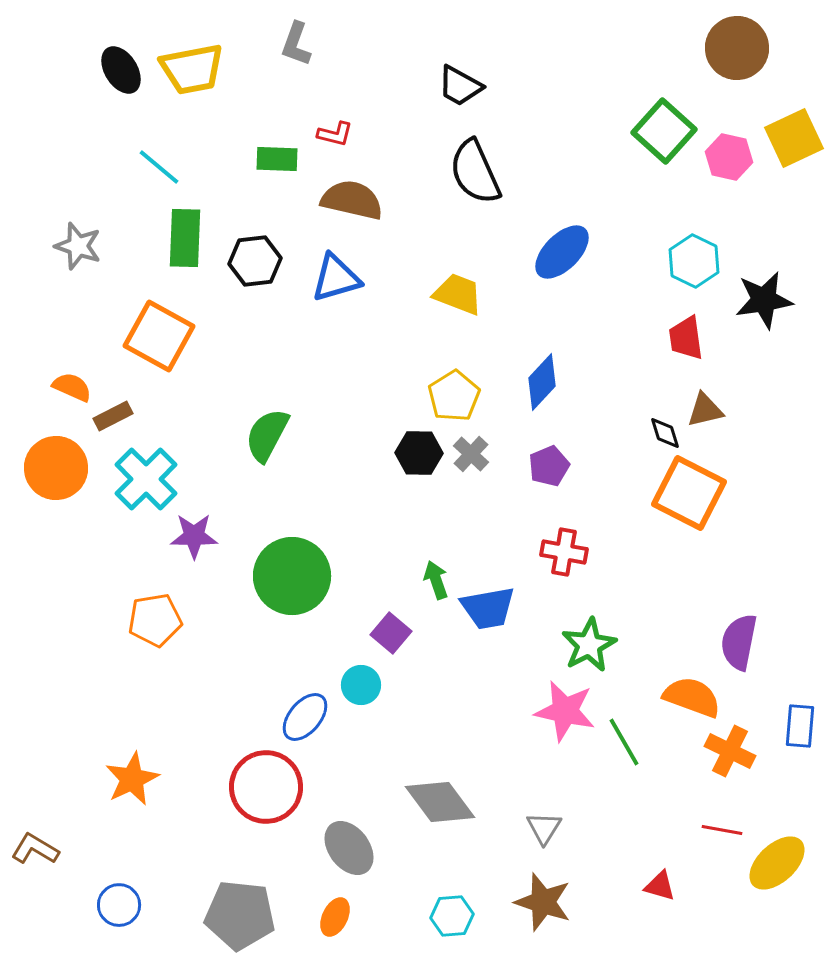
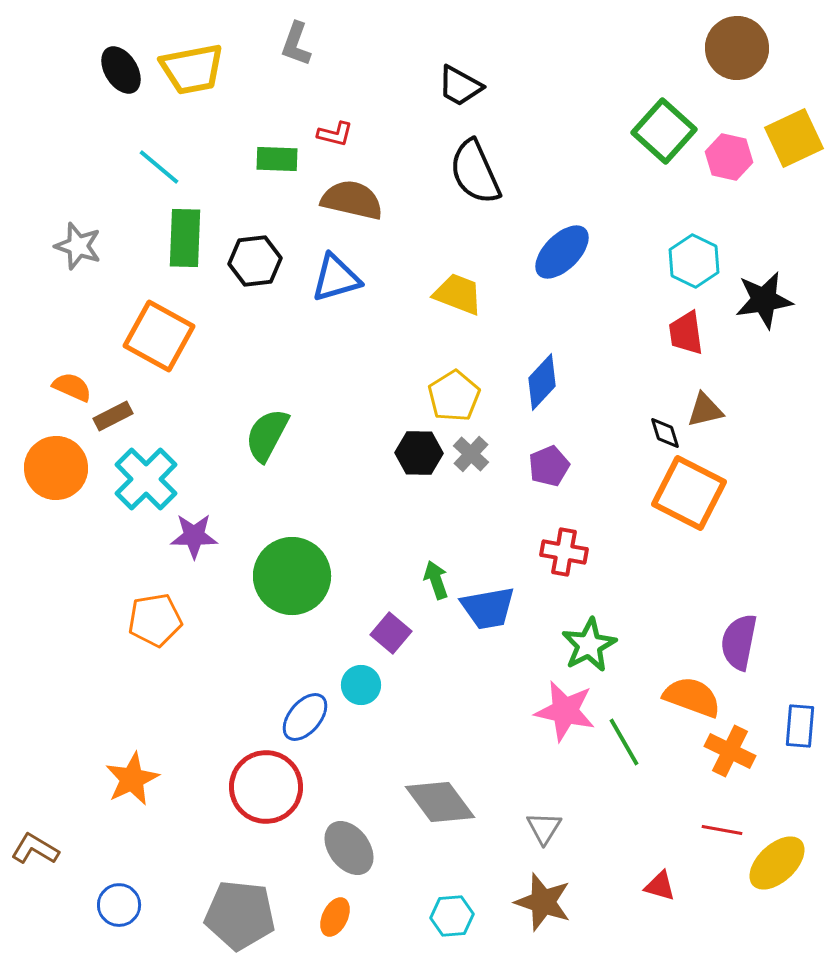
red trapezoid at (686, 338): moved 5 px up
